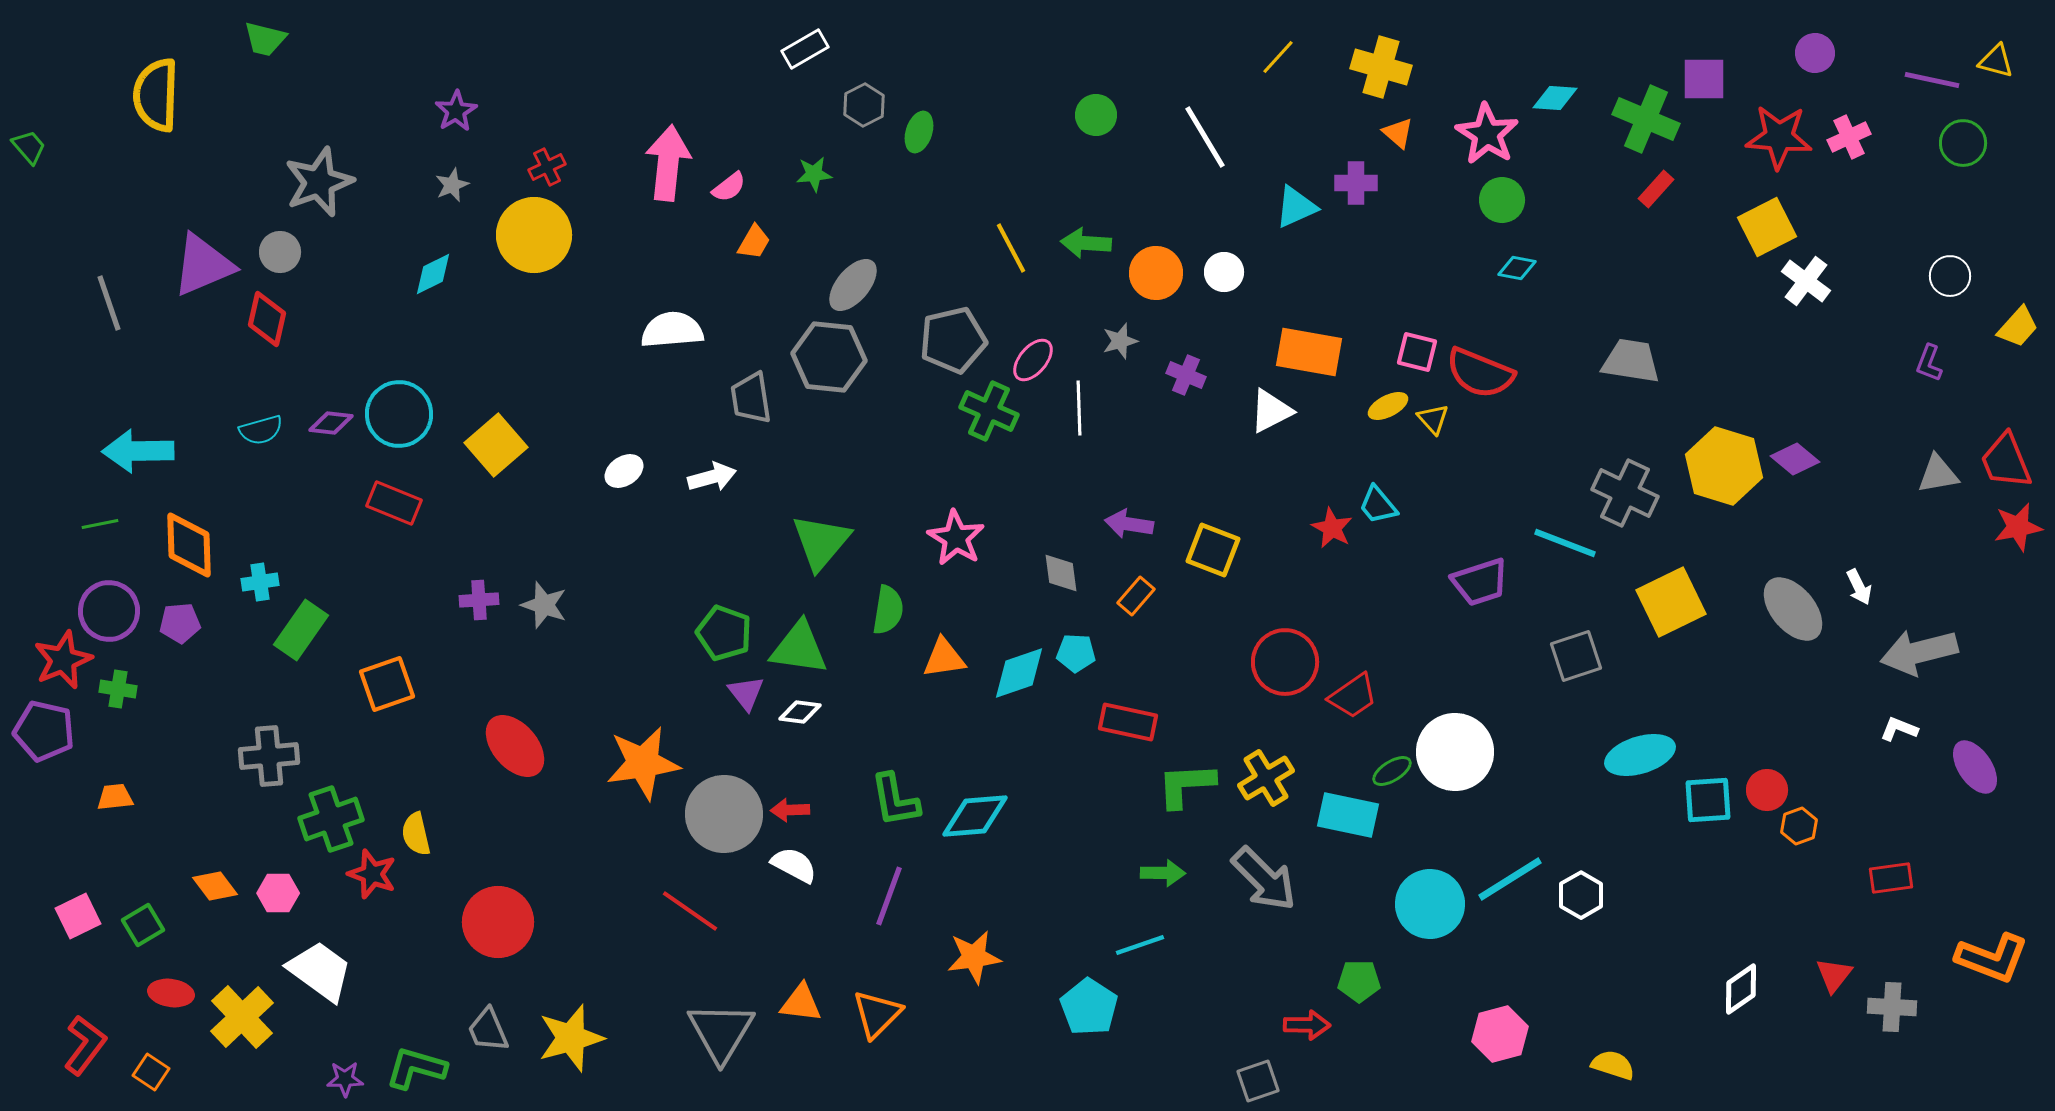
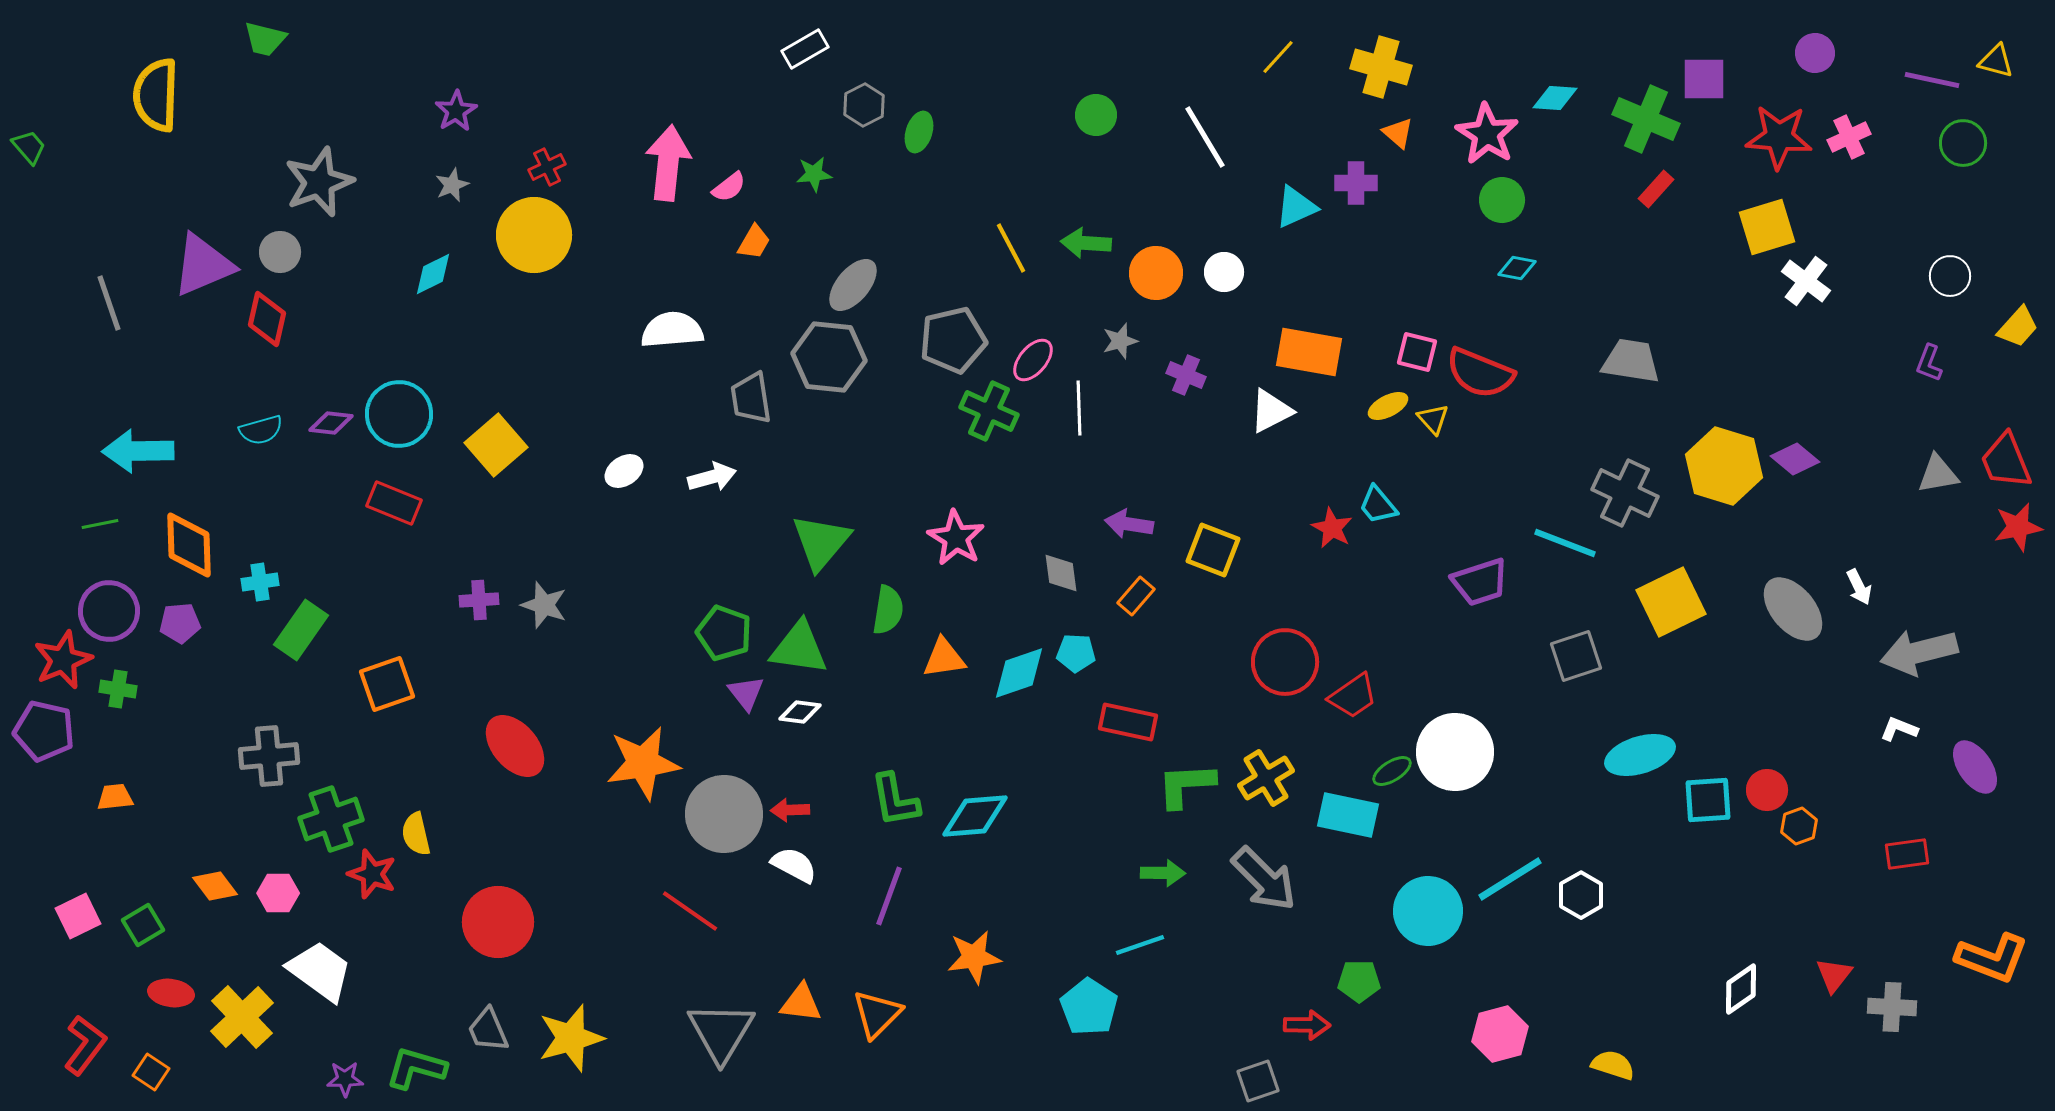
yellow square at (1767, 227): rotated 10 degrees clockwise
red rectangle at (1891, 878): moved 16 px right, 24 px up
cyan circle at (1430, 904): moved 2 px left, 7 px down
